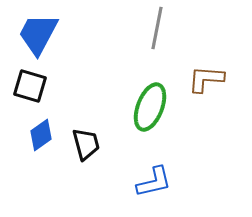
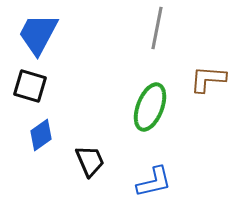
brown L-shape: moved 2 px right
black trapezoid: moved 4 px right, 17 px down; rotated 8 degrees counterclockwise
